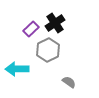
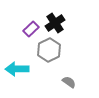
gray hexagon: moved 1 px right
